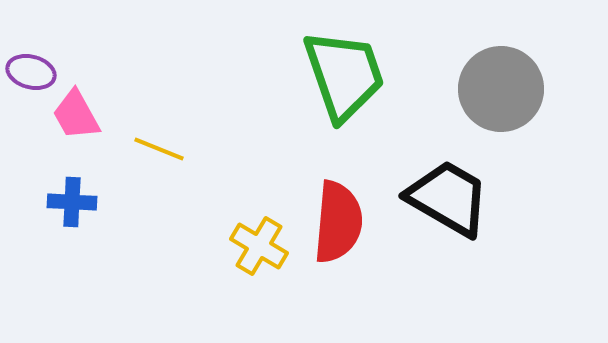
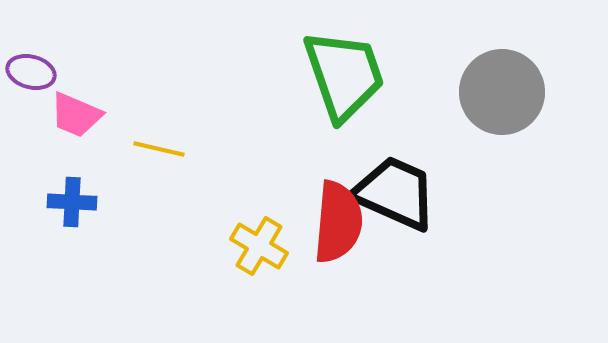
gray circle: moved 1 px right, 3 px down
pink trapezoid: rotated 38 degrees counterclockwise
yellow line: rotated 9 degrees counterclockwise
black trapezoid: moved 53 px left, 5 px up; rotated 6 degrees counterclockwise
